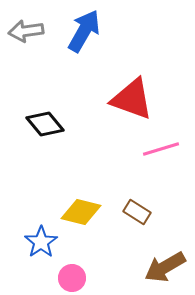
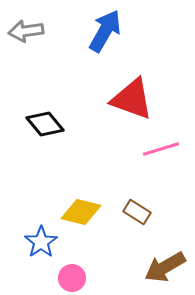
blue arrow: moved 21 px right
